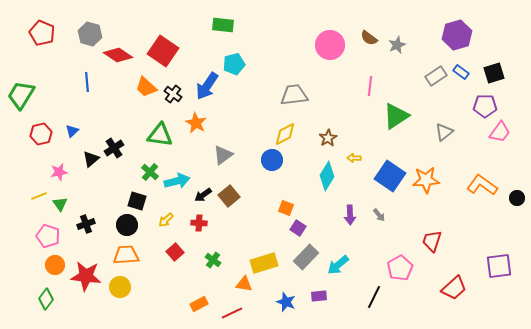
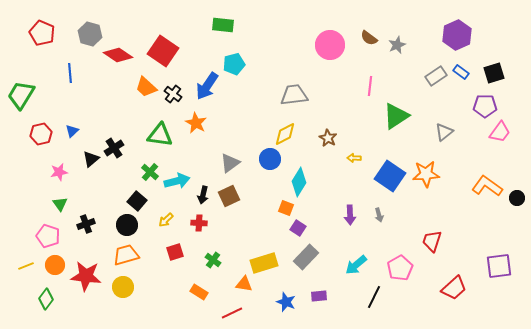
purple hexagon at (457, 35): rotated 8 degrees counterclockwise
blue line at (87, 82): moved 17 px left, 9 px up
brown star at (328, 138): rotated 12 degrees counterclockwise
gray triangle at (223, 155): moved 7 px right, 8 px down
blue circle at (272, 160): moved 2 px left, 1 px up
cyan diamond at (327, 176): moved 28 px left, 6 px down
orange star at (426, 180): moved 6 px up
orange L-shape at (482, 185): moved 5 px right, 1 px down
black arrow at (203, 195): rotated 42 degrees counterclockwise
yellow line at (39, 196): moved 13 px left, 70 px down
brown square at (229, 196): rotated 15 degrees clockwise
black square at (137, 201): rotated 24 degrees clockwise
gray arrow at (379, 215): rotated 24 degrees clockwise
red square at (175, 252): rotated 24 degrees clockwise
orange trapezoid at (126, 255): rotated 12 degrees counterclockwise
cyan arrow at (338, 265): moved 18 px right
yellow circle at (120, 287): moved 3 px right
orange rectangle at (199, 304): moved 12 px up; rotated 60 degrees clockwise
